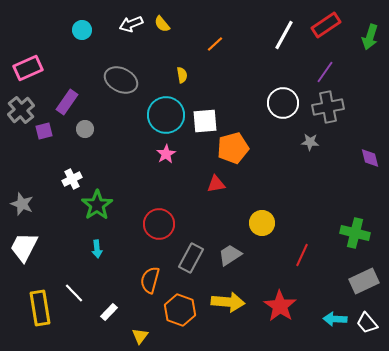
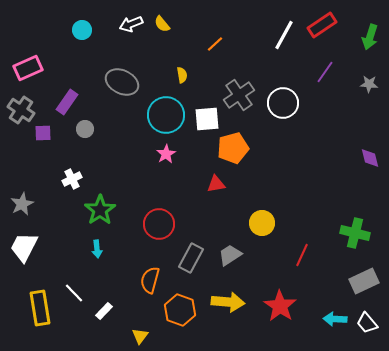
red rectangle at (326, 25): moved 4 px left
gray ellipse at (121, 80): moved 1 px right, 2 px down
gray cross at (328, 107): moved 89 px left, 12 px up; rotated 24 degrees counterclockwise
gray cross at (21, 110): rotated 16 degrees counterclockwise
white square at (205, 121): moved 2 px right, 2 px up
purple square at (44, 131): moved 1 px left, 2 px down; rotated 12 degrees clockwise
gray star at (310, 142): moved 59 px right, 58 px up
gray star at (22, 204): rotated 25 degrees clockwise
green star at (97, 205): moved 3 px right, 5 px down
white rectangle at (109, 312): moved 5 px left, 1 px up
